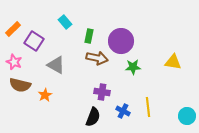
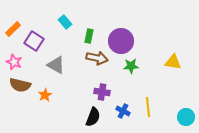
green star: moved 2 px left, 1 px up
cyan circle: moved 1 px left, 1 px down
